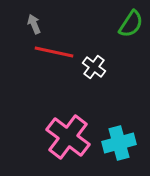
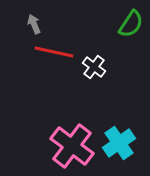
pink cross: moved 4 px right, 9 px down
cyan cross: rotated 20 degrees counterclockwise
